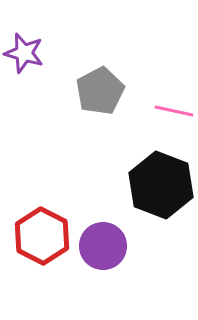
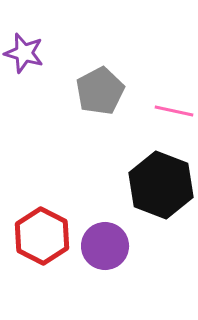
purple circle: moved 2 px right
